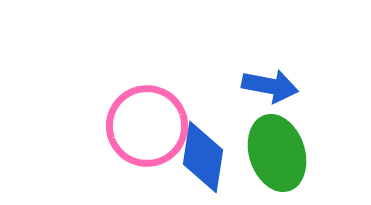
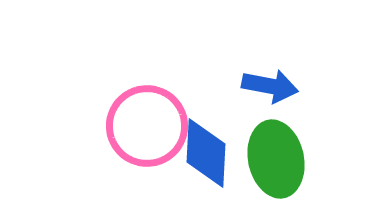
green ellipse: moved 1 px left, 6 px down; rotated 6 degrees clockwise
blue diamond: moved 3 px right, 4 px up; rotated 6 degrees counterclockwise
